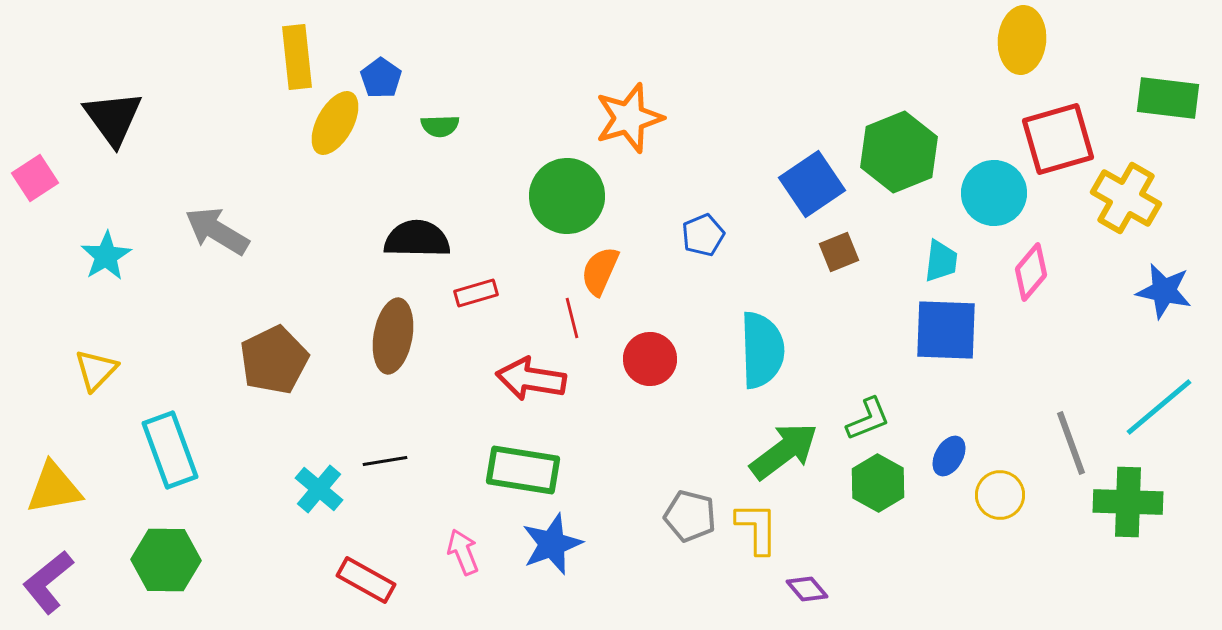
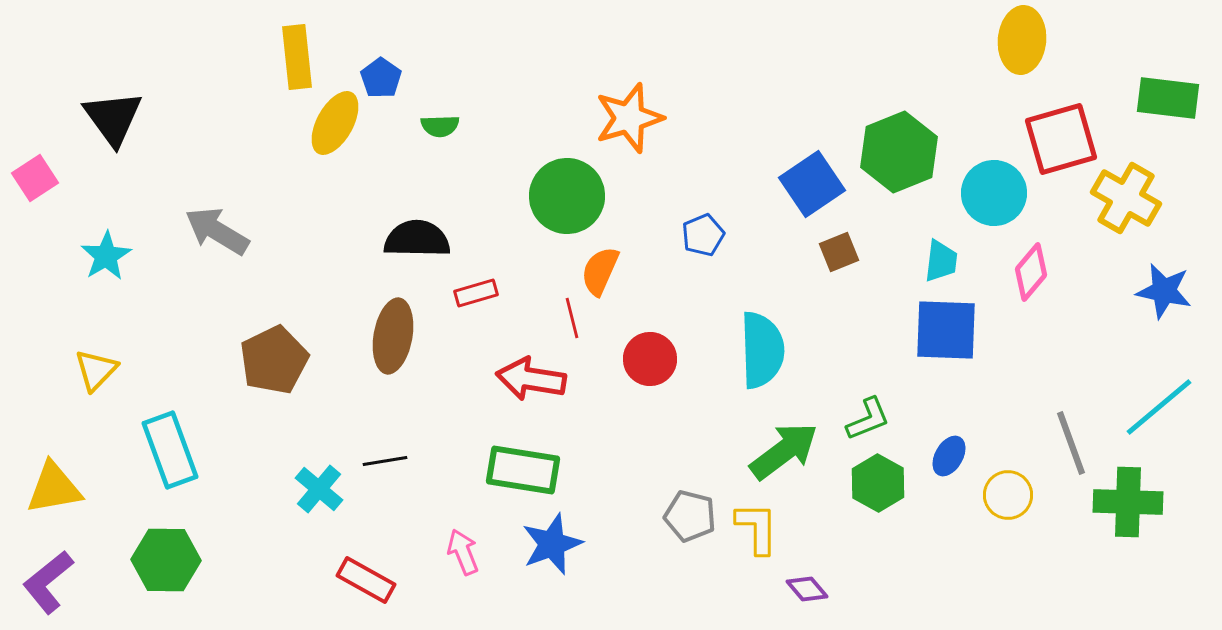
red square at (1058, 139): moved 3 px right
yellow circle at (1000, 495): moved 8 px right
